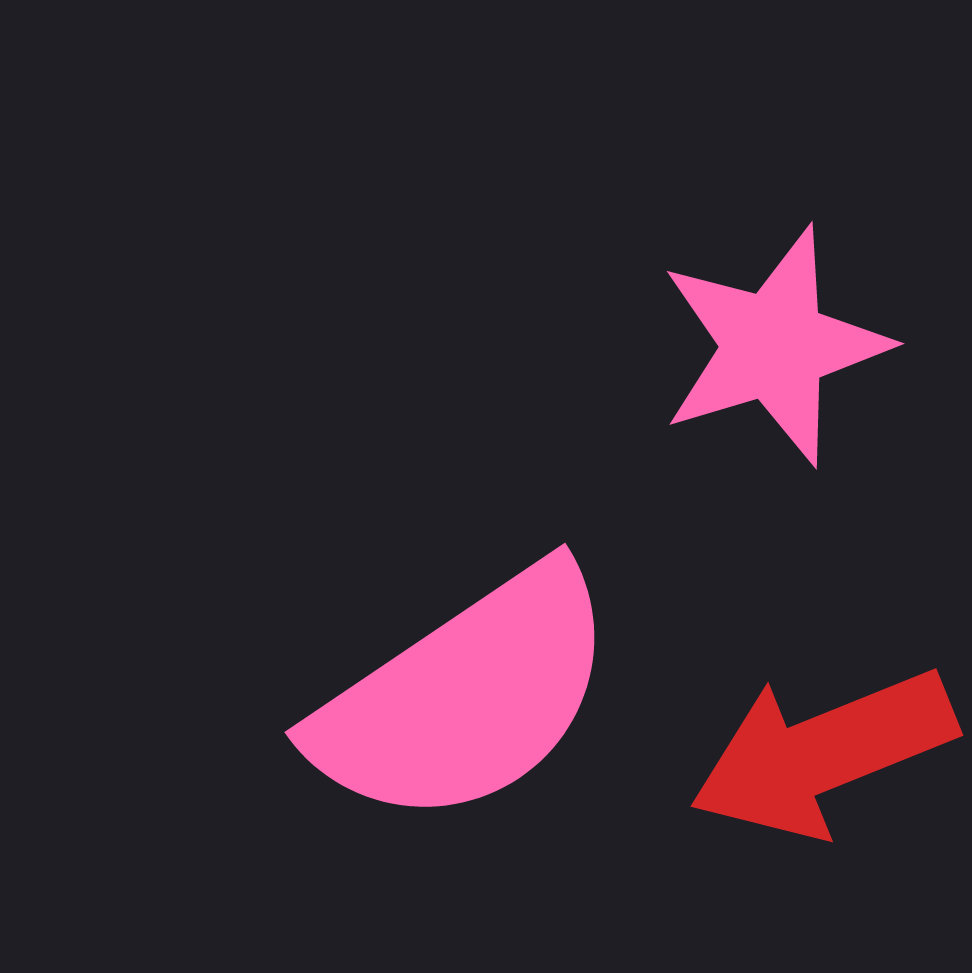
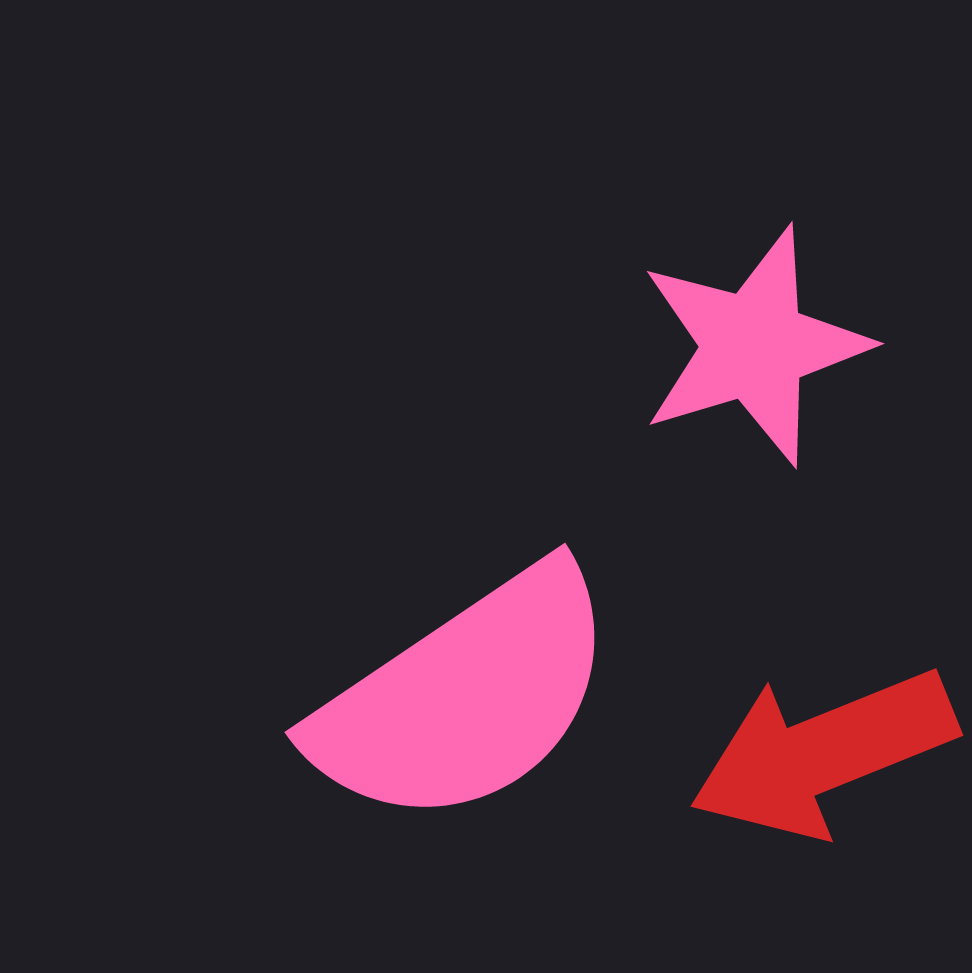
pink star: moved 20 px left
